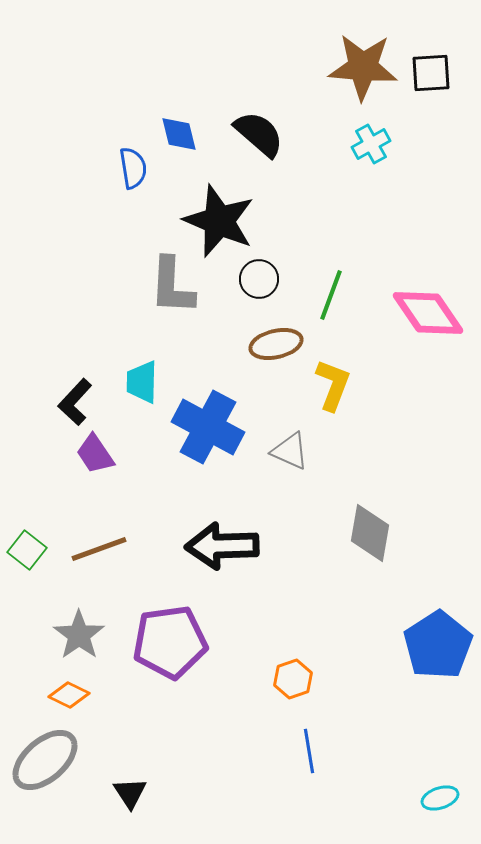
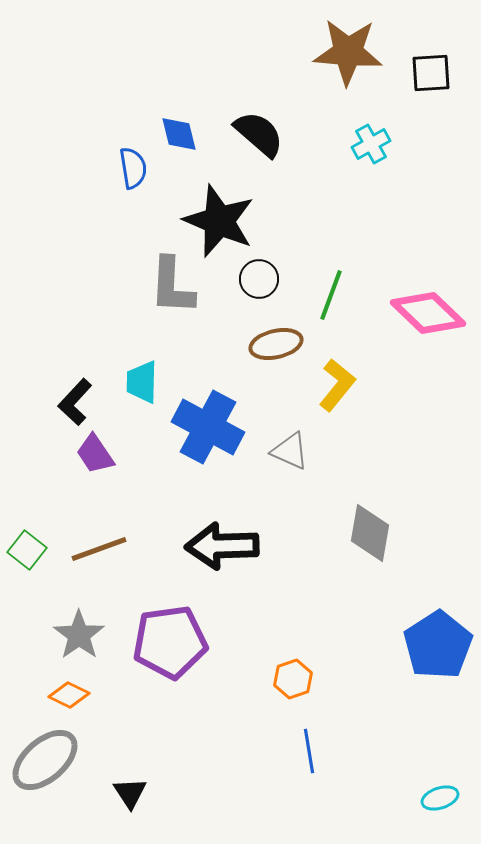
brown star: moved 15 px left, 15 px up
pink diamond: rotated 12 degrees counterclockwise
yellow L-shape: moved 4 px right; rotated 18 degrees clockwise
